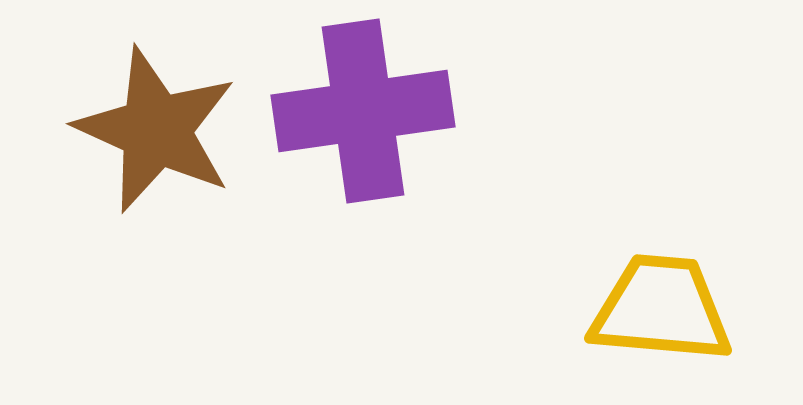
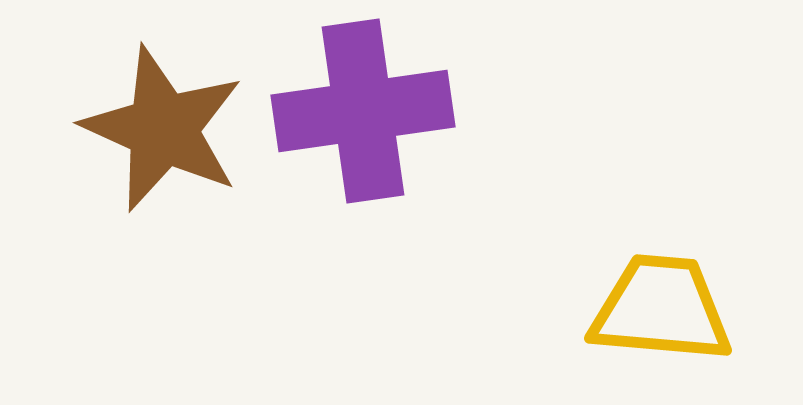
brown star: moved 7 px right, 1 px up
